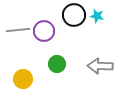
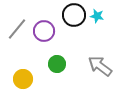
gray line: moved 1 px left, 1 px up; rotated 45 degrees counterclockwise
gray arrow: rotated 35 degrees clockwise
